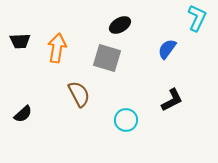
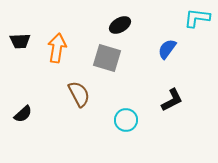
cyan L-shape: rotated 108 degrees counterclockwise
